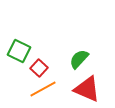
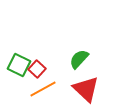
green square: moved 14 px down
red square: moved 2 px left, 1 px down
red triangle: moved 1 px left; rotated 20 degrees clockwise
